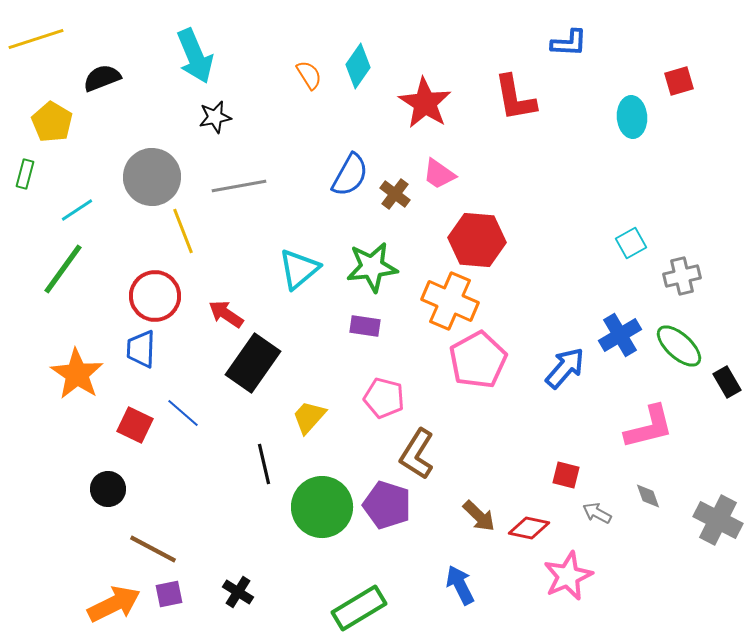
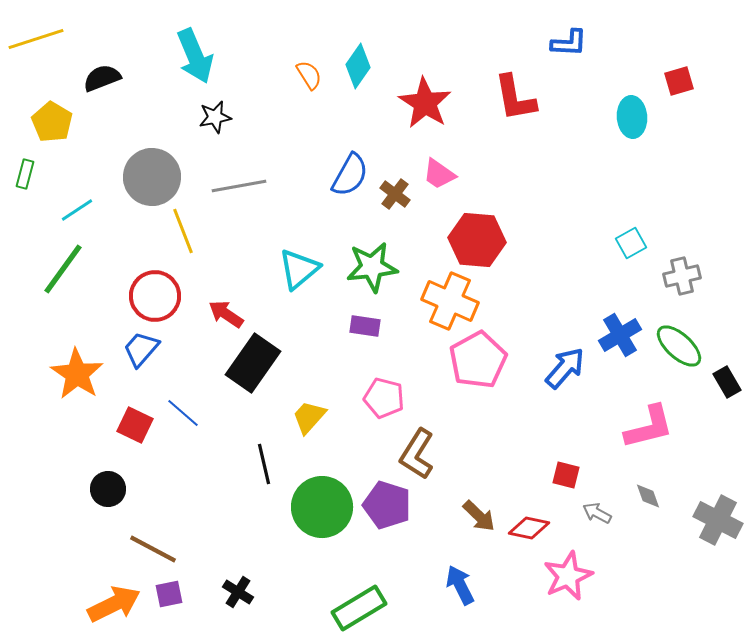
blue trapezoid at (141, 349): rotated 39 degrees clockwise
